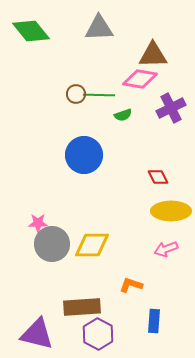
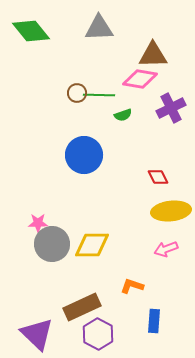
brown circle: moved 1 px right, 1 px up
yellow ellipse: rotated 6 degrees counterclockwise
orange L-shape: moved 1 px right, 1 px down
brown rectangle: rotated 21 degrees counterclockwise
purple triangle: rotated 30 degrees clockwise
